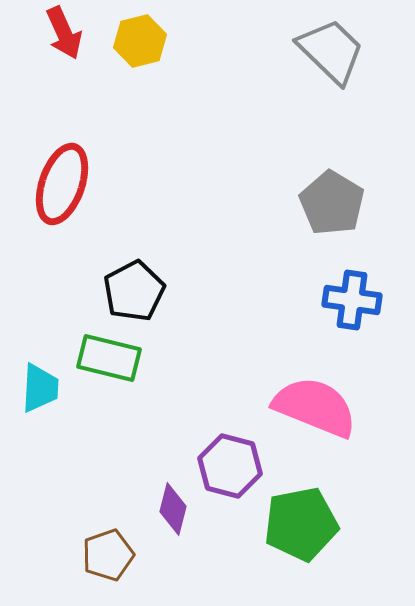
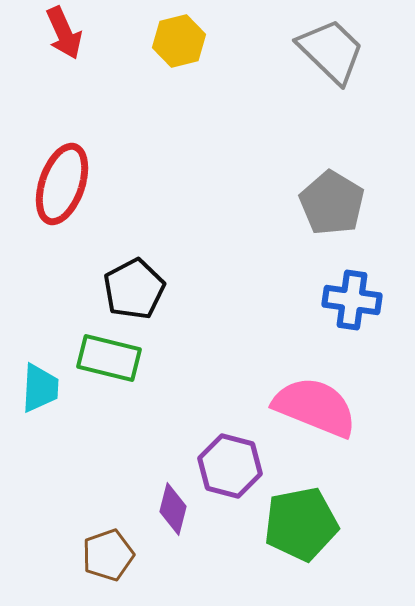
yellow hexagon: moved 39 px right
black pentagon: moved 2 px up
